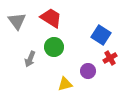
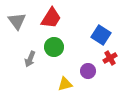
red trapezoid: rotated 90 degrees clockwise
